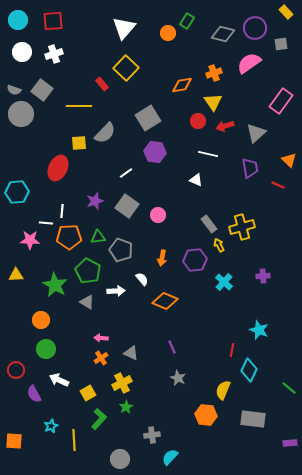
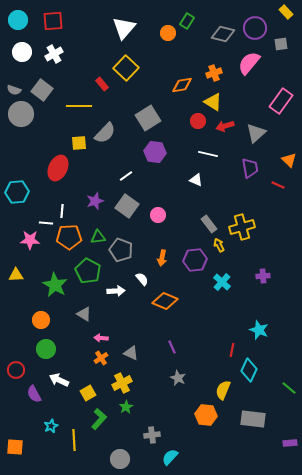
white cross at (54, 54): rotated 12 degrees counterclockwise
pink semicircle at (249, 63): rotated 15 degrees counterclockwise
yellow triangle at (213, 102): rotated 24 degrees counterclockwise
white line at (126, 173): moved 3 px down
cyan cross at (224, 282): moved 2 px left
gray triangle at (87, 302): moved 3 px left, 12 px down
orange square at (14, 441): moved 1 px right, 6 px down
